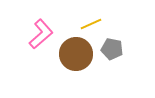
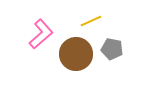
yellow line: moved 3 px up
